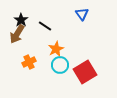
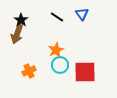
black line: moved 12 px right, 9 px up
brown arrow: rotated 12 degrees counterclockwise
orange star: moved 1 px down
orange cross: moved 9 px down
red square: rotated 30 degrees clockwise
